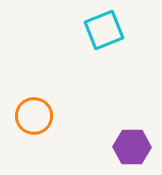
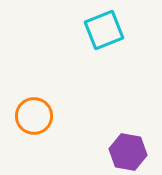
purple hexagon: moved 4 px left, 5 px down; rotated 9 degrees clockwise
